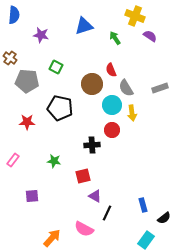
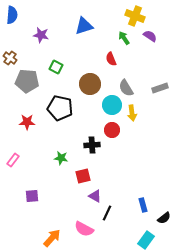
blue semicircle: moved 2 px left
green arrow: moved 9 px right
red semicircle: moved 11 px up
brown circle: moved 2 px left
green star: moved 7 px right, 3 px up
